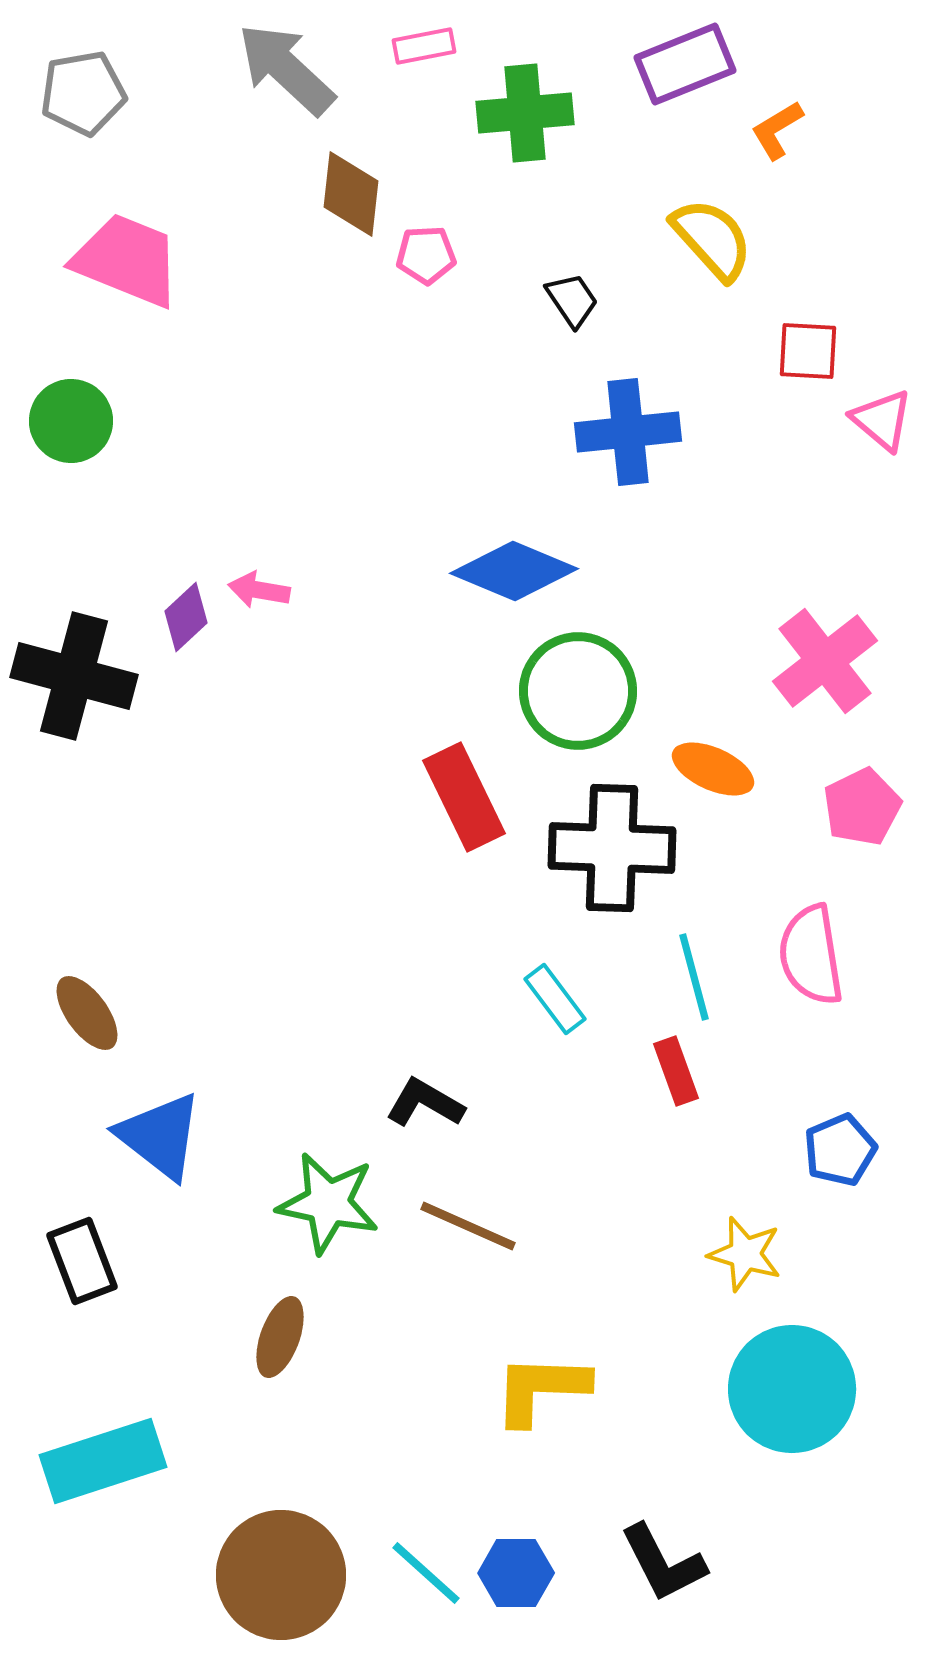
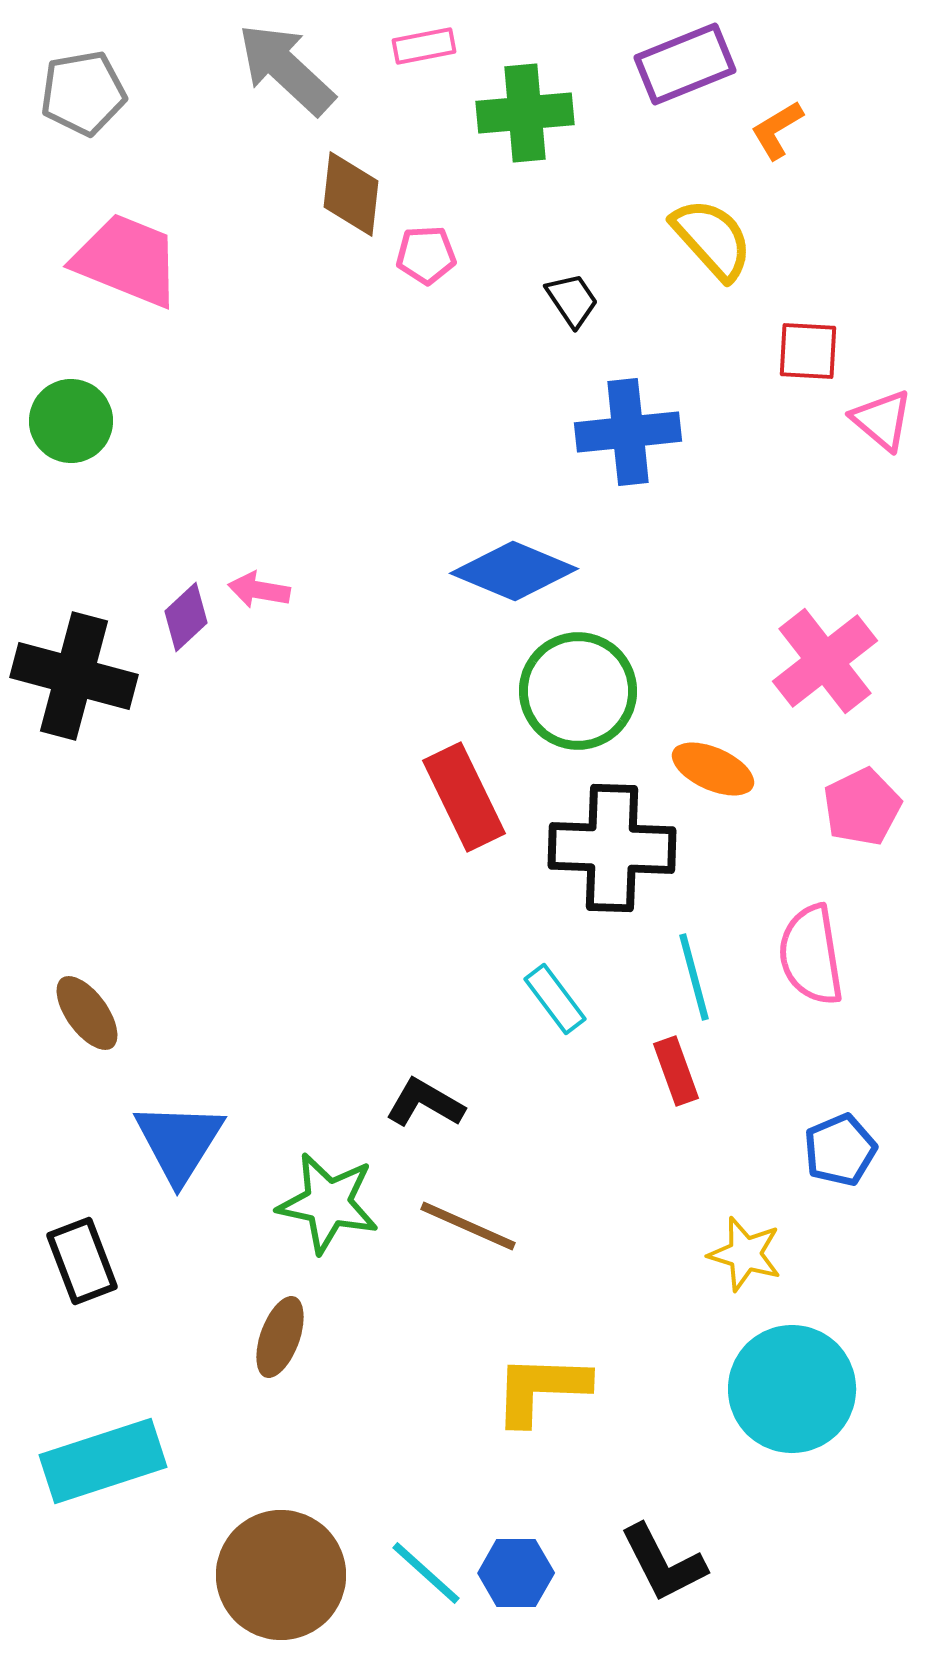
blue triangle at (160, 1136): moved 19 px right, 6 px down; rotated 24 degrees clockwise
